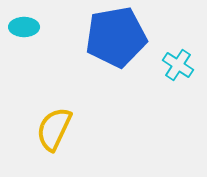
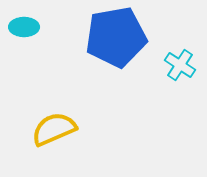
cyan cross: moved 2 px right
yellow semicircle: rotated 42 degrees clockwise
